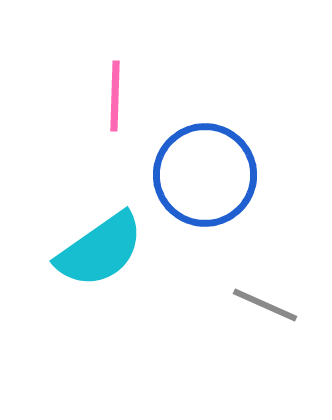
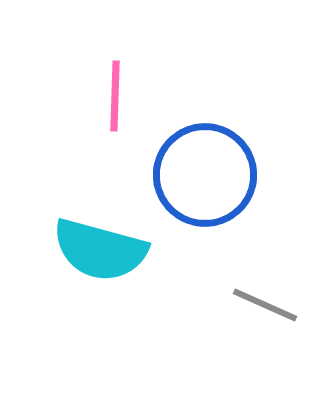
cyan semicircle: rotated 50 degrees clockwise
